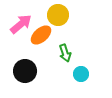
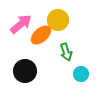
yellow circle: moved 5 px down
green arrow: moved 1 px right, 1 px up
